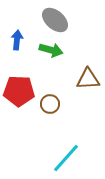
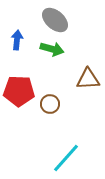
green arrow: moved 1 px right, 1 px up
